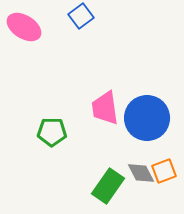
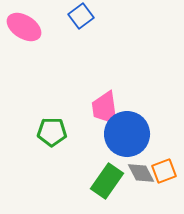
blue circle: moved 20 px left, 16 px down
green rectangle: moved 1 px left, 5 px up
